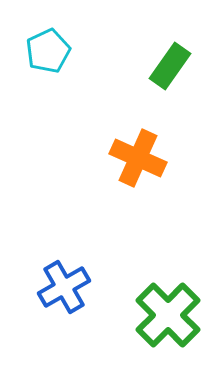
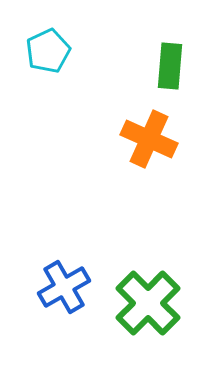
green rectangle: rotated 30 degrees counterclockwise
orange cross: moved 11 px right, 19 px up
green cross: moved 20 px left, 12 px up
